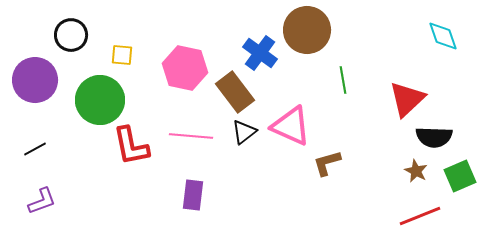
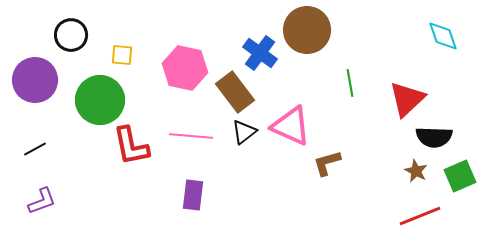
green line: moved 7 px right, 3 px down
